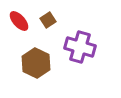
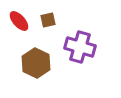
brown square: rotated 21 degrees clockwise
